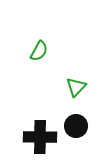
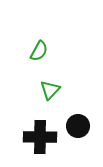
green triangle: moved 26 px left, 3 px down
black circle: moved 2 px right
